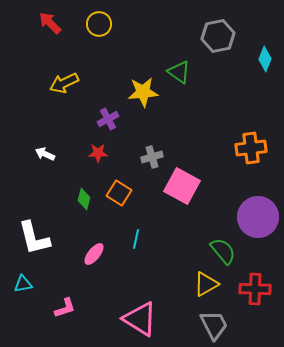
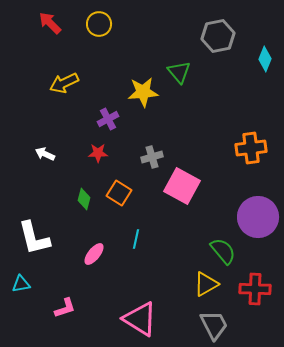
green triangle: rotated 15 degrees clockwise
cyan triangle: moved 2 px left
